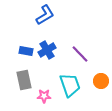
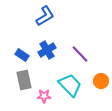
blue L-shape: moved 1 px down
blue rectangle: moved 4 px left, 4 px down; rotated 24 degrees clockwise
cyan trapezoid: rotated 25 degrees counterclockwise
